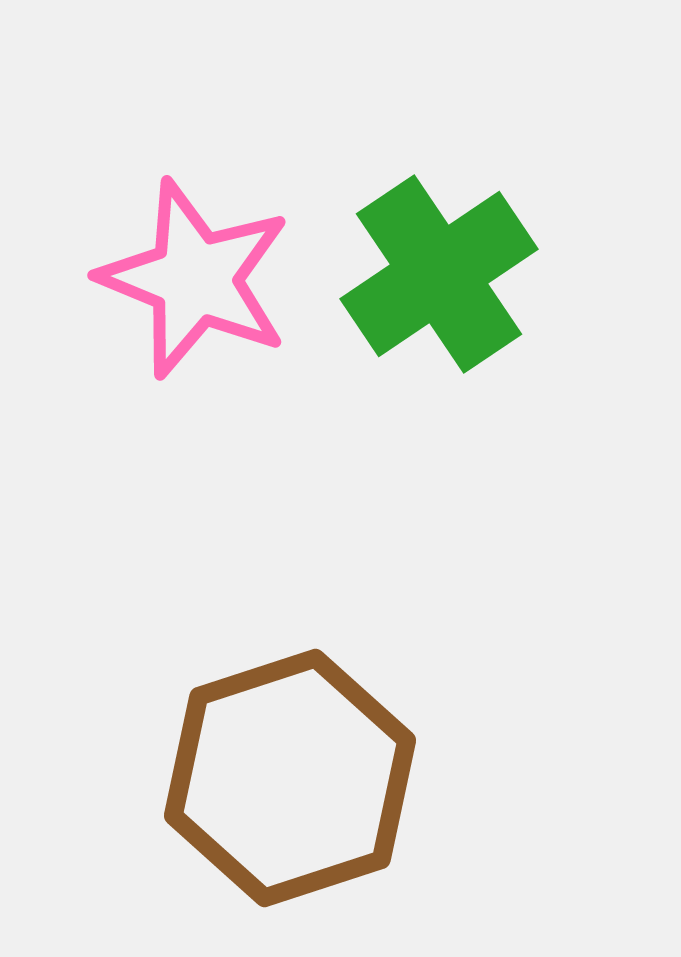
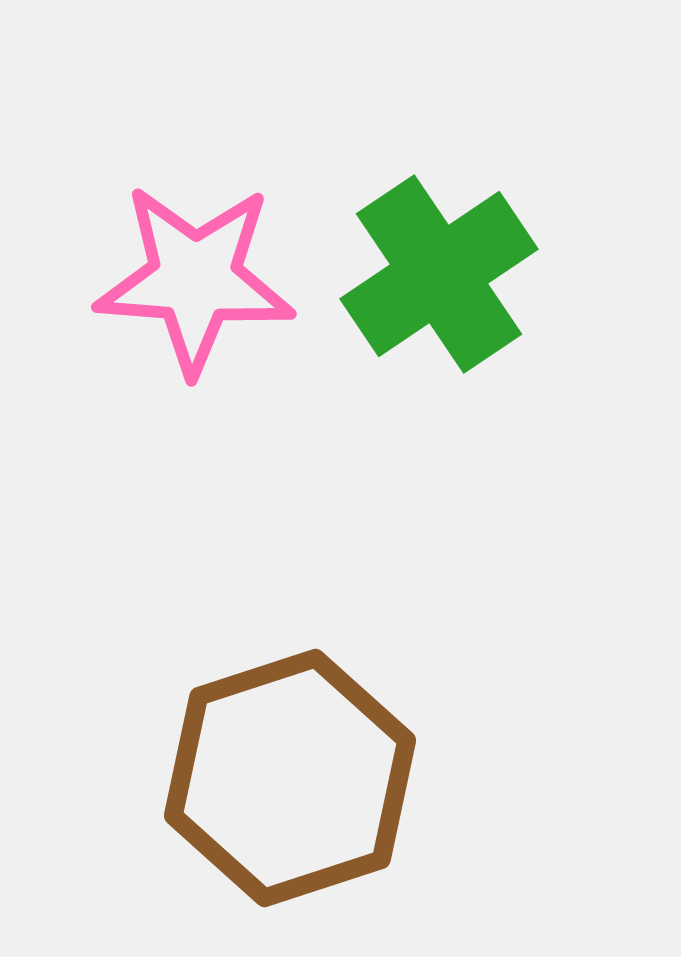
pink star: rotated 18 degrees counterclockwise
